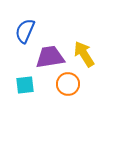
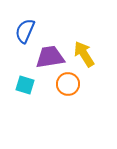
cyan square: rotated 24 degrees clockwise
